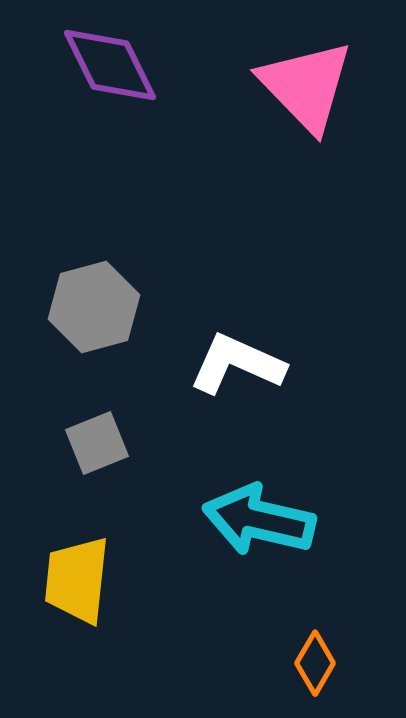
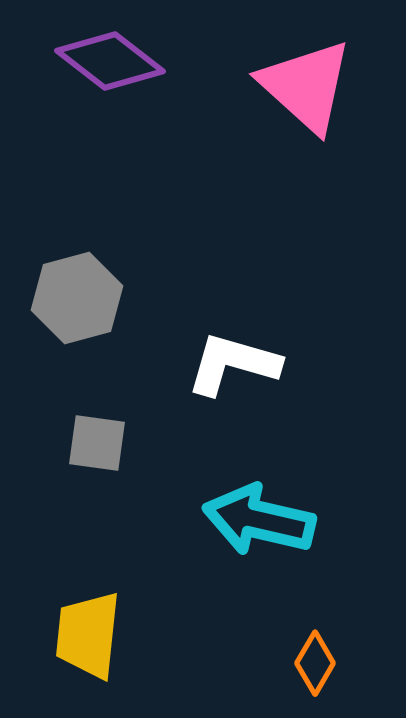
purple diamond: moved 4 px up; rotated 26 degrees counterclockwise
pink triangle: rotated 4 degrees counterclockwise
gray hexagon: moved 17 px left, 9 px up
white L-shape: moved 4 px left; rotated 8 degrees counterclockwise
gray square: rotated 30 degrees clockwise
yellow trapezoid: moved 11 px right, 55 px down
